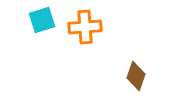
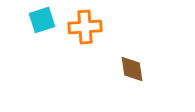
brown diamond: moved 4 px left, 7 px up; rotated 28 degrees counterclockwise
